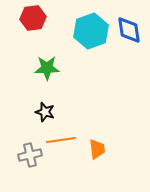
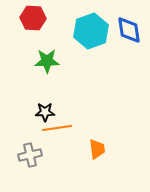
red hexagon: rotated 10 degrees clockwise
green star: moved 7 px up
black star: rotated 18 degrees counterclockwise
orange line: moved 4 px left, 12 px up
